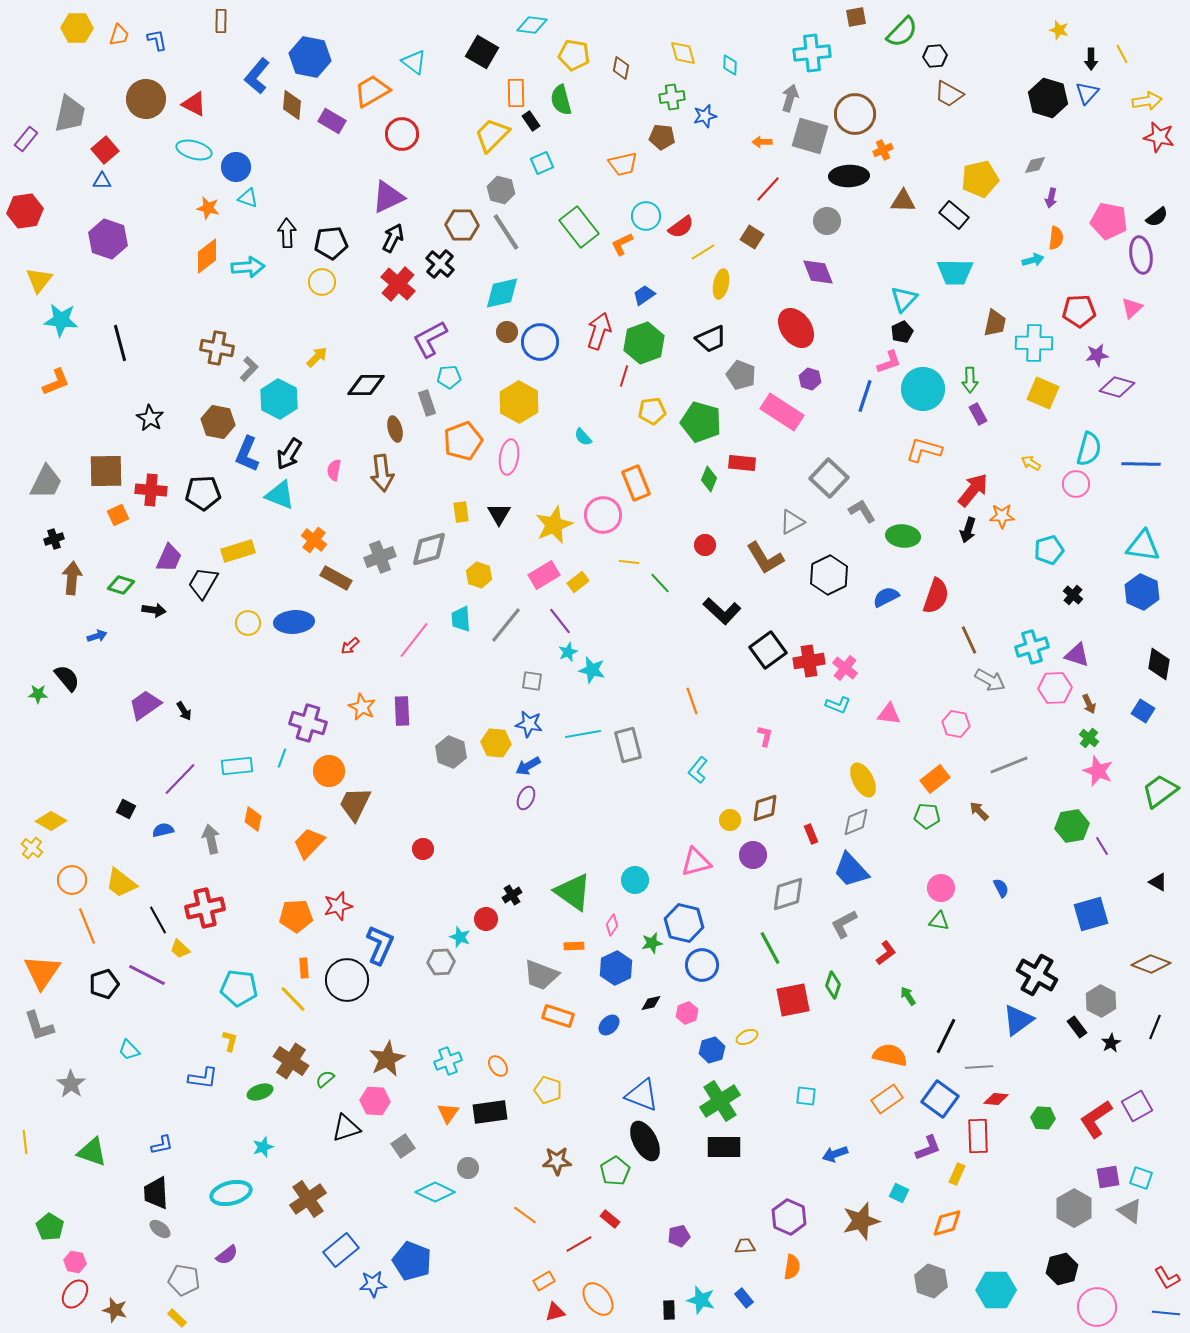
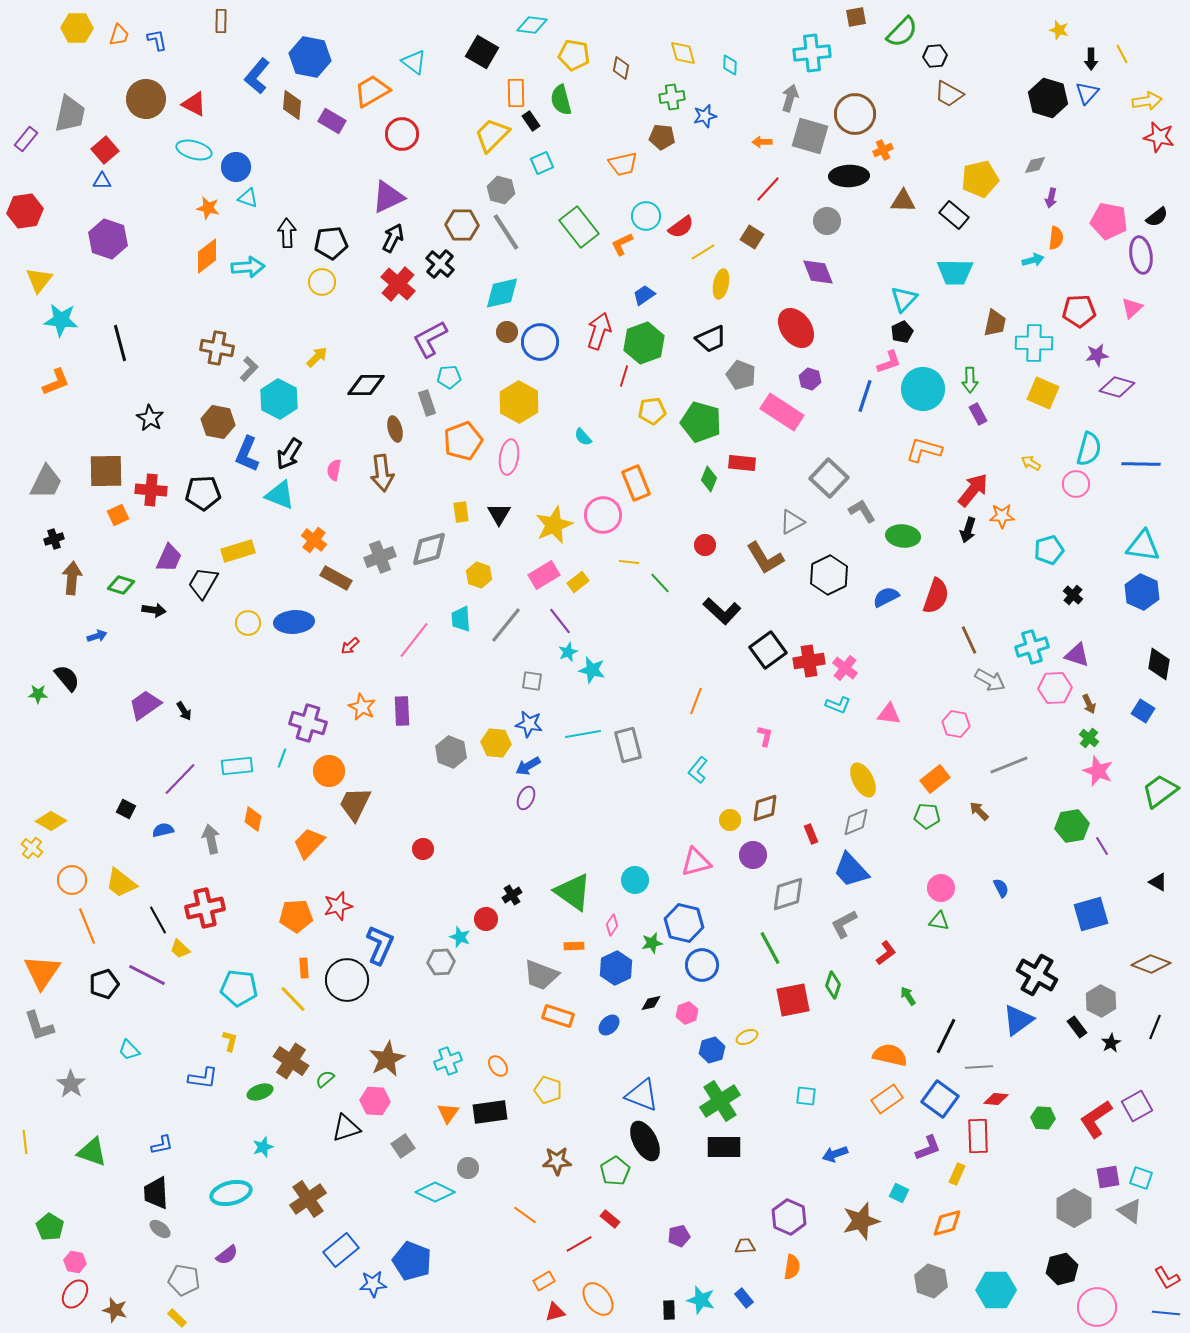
orange line at (692, 701): moved 4 px right; rotated 40 degrees clockwise
